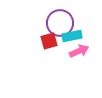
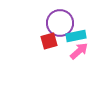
cyan rectangle: moved 4 px right
pink arrow: rotated 18 degrees counterclockwise
